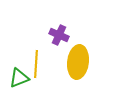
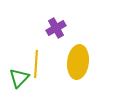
purple cross: moved 3 px left, 7 px up; rotated 36 degrees clockwise
green triangle: rotated 25 degrees counterclockwise
